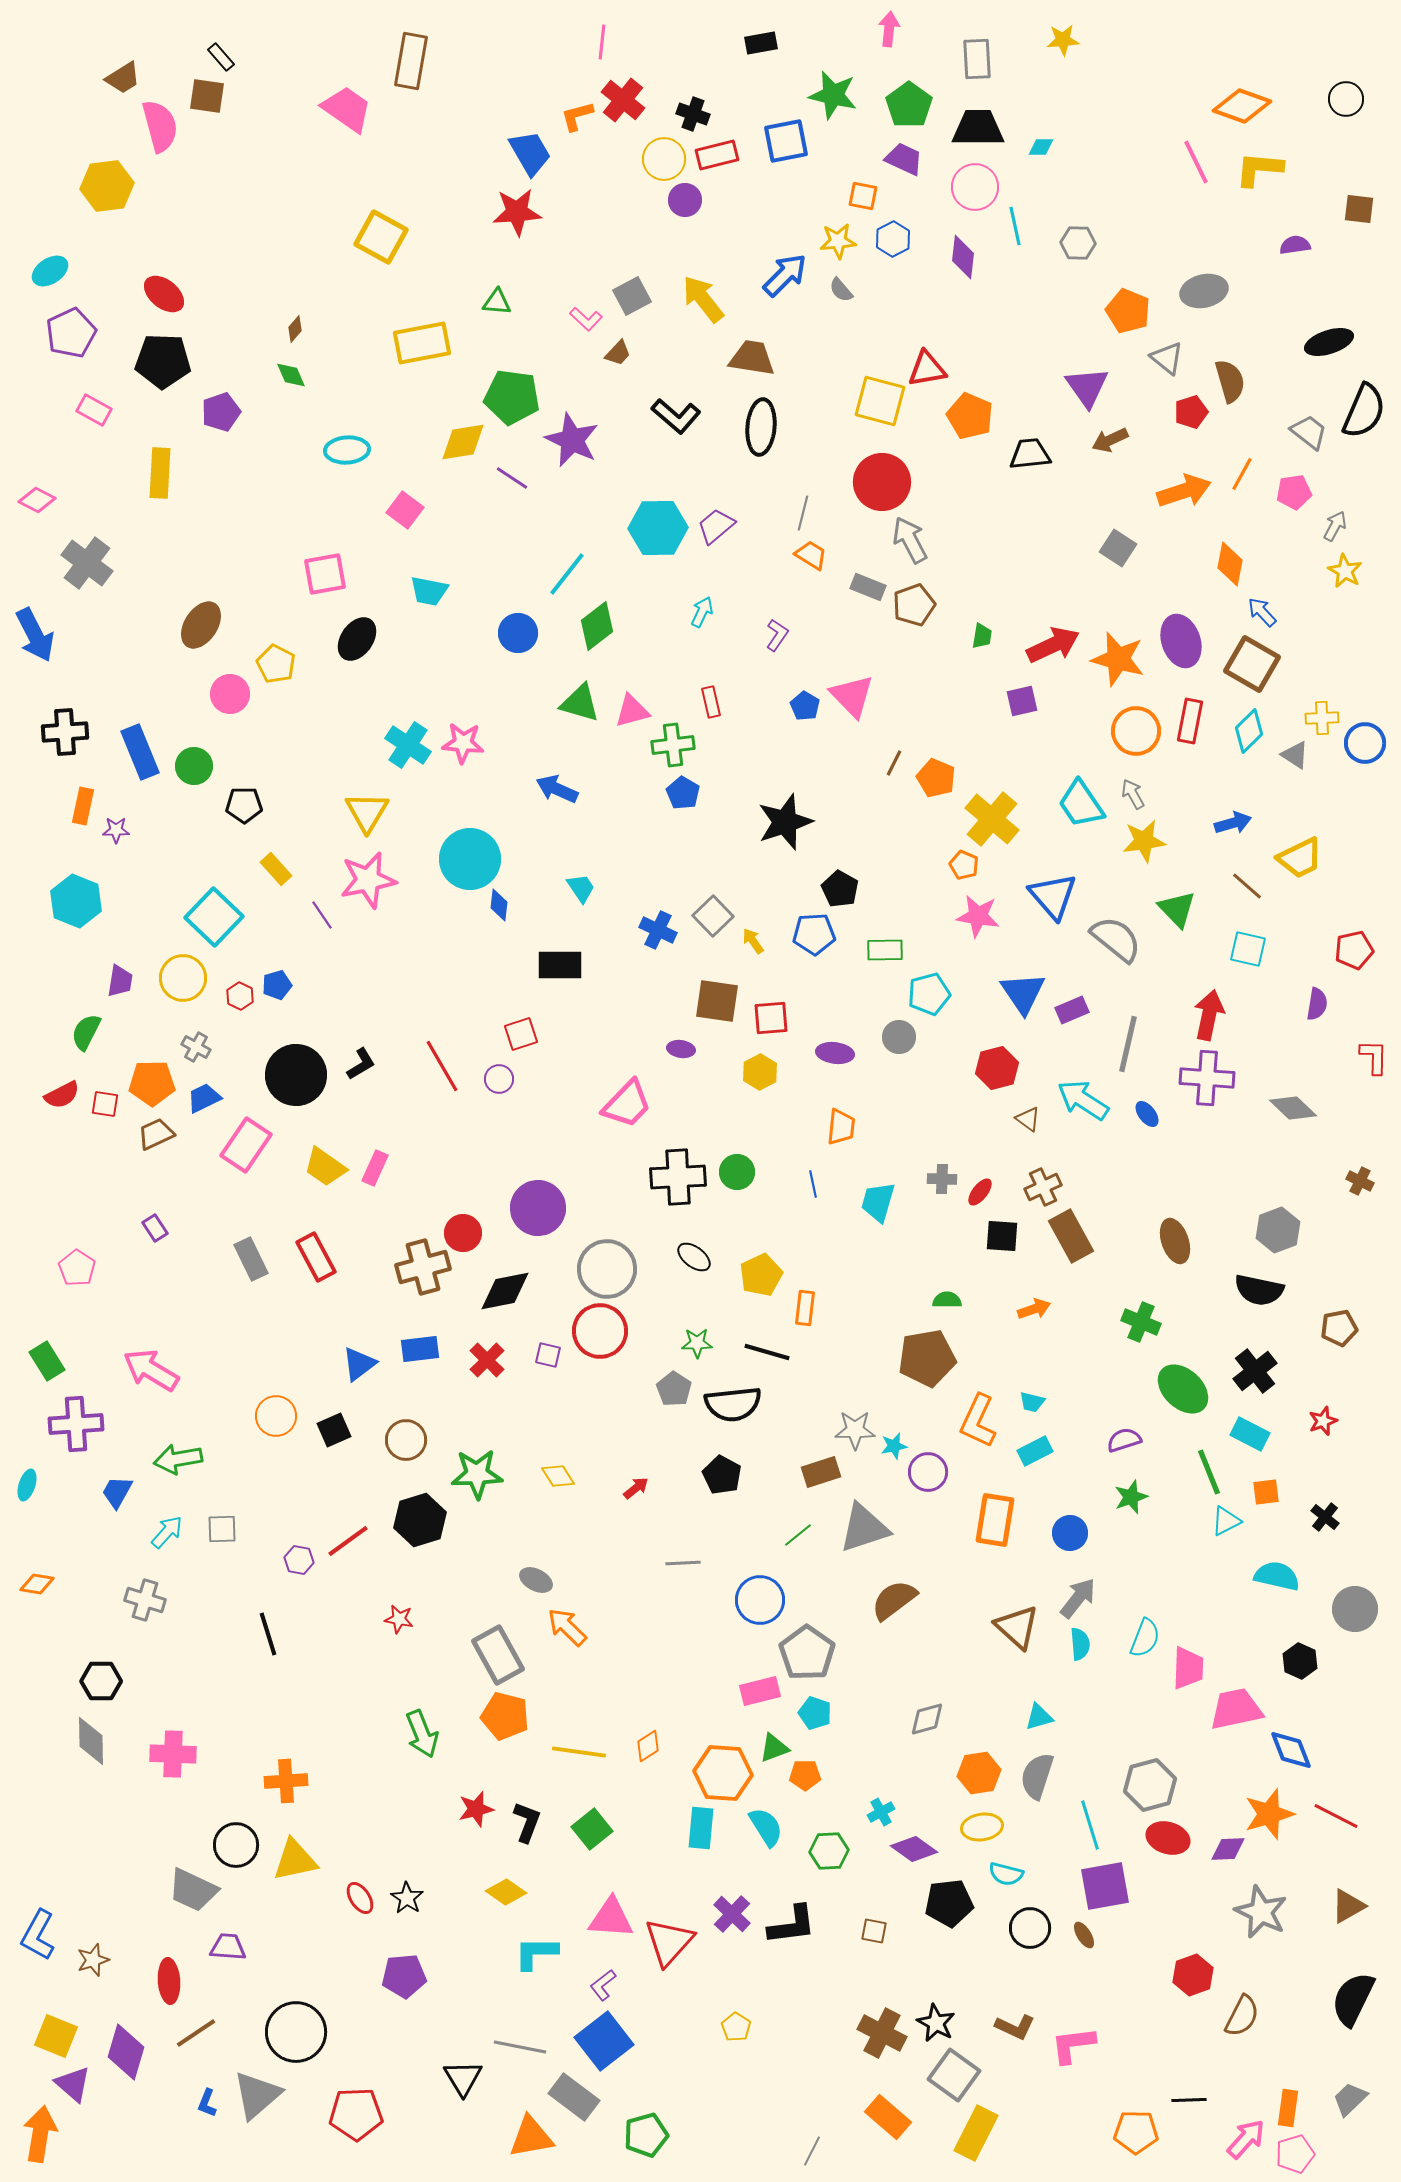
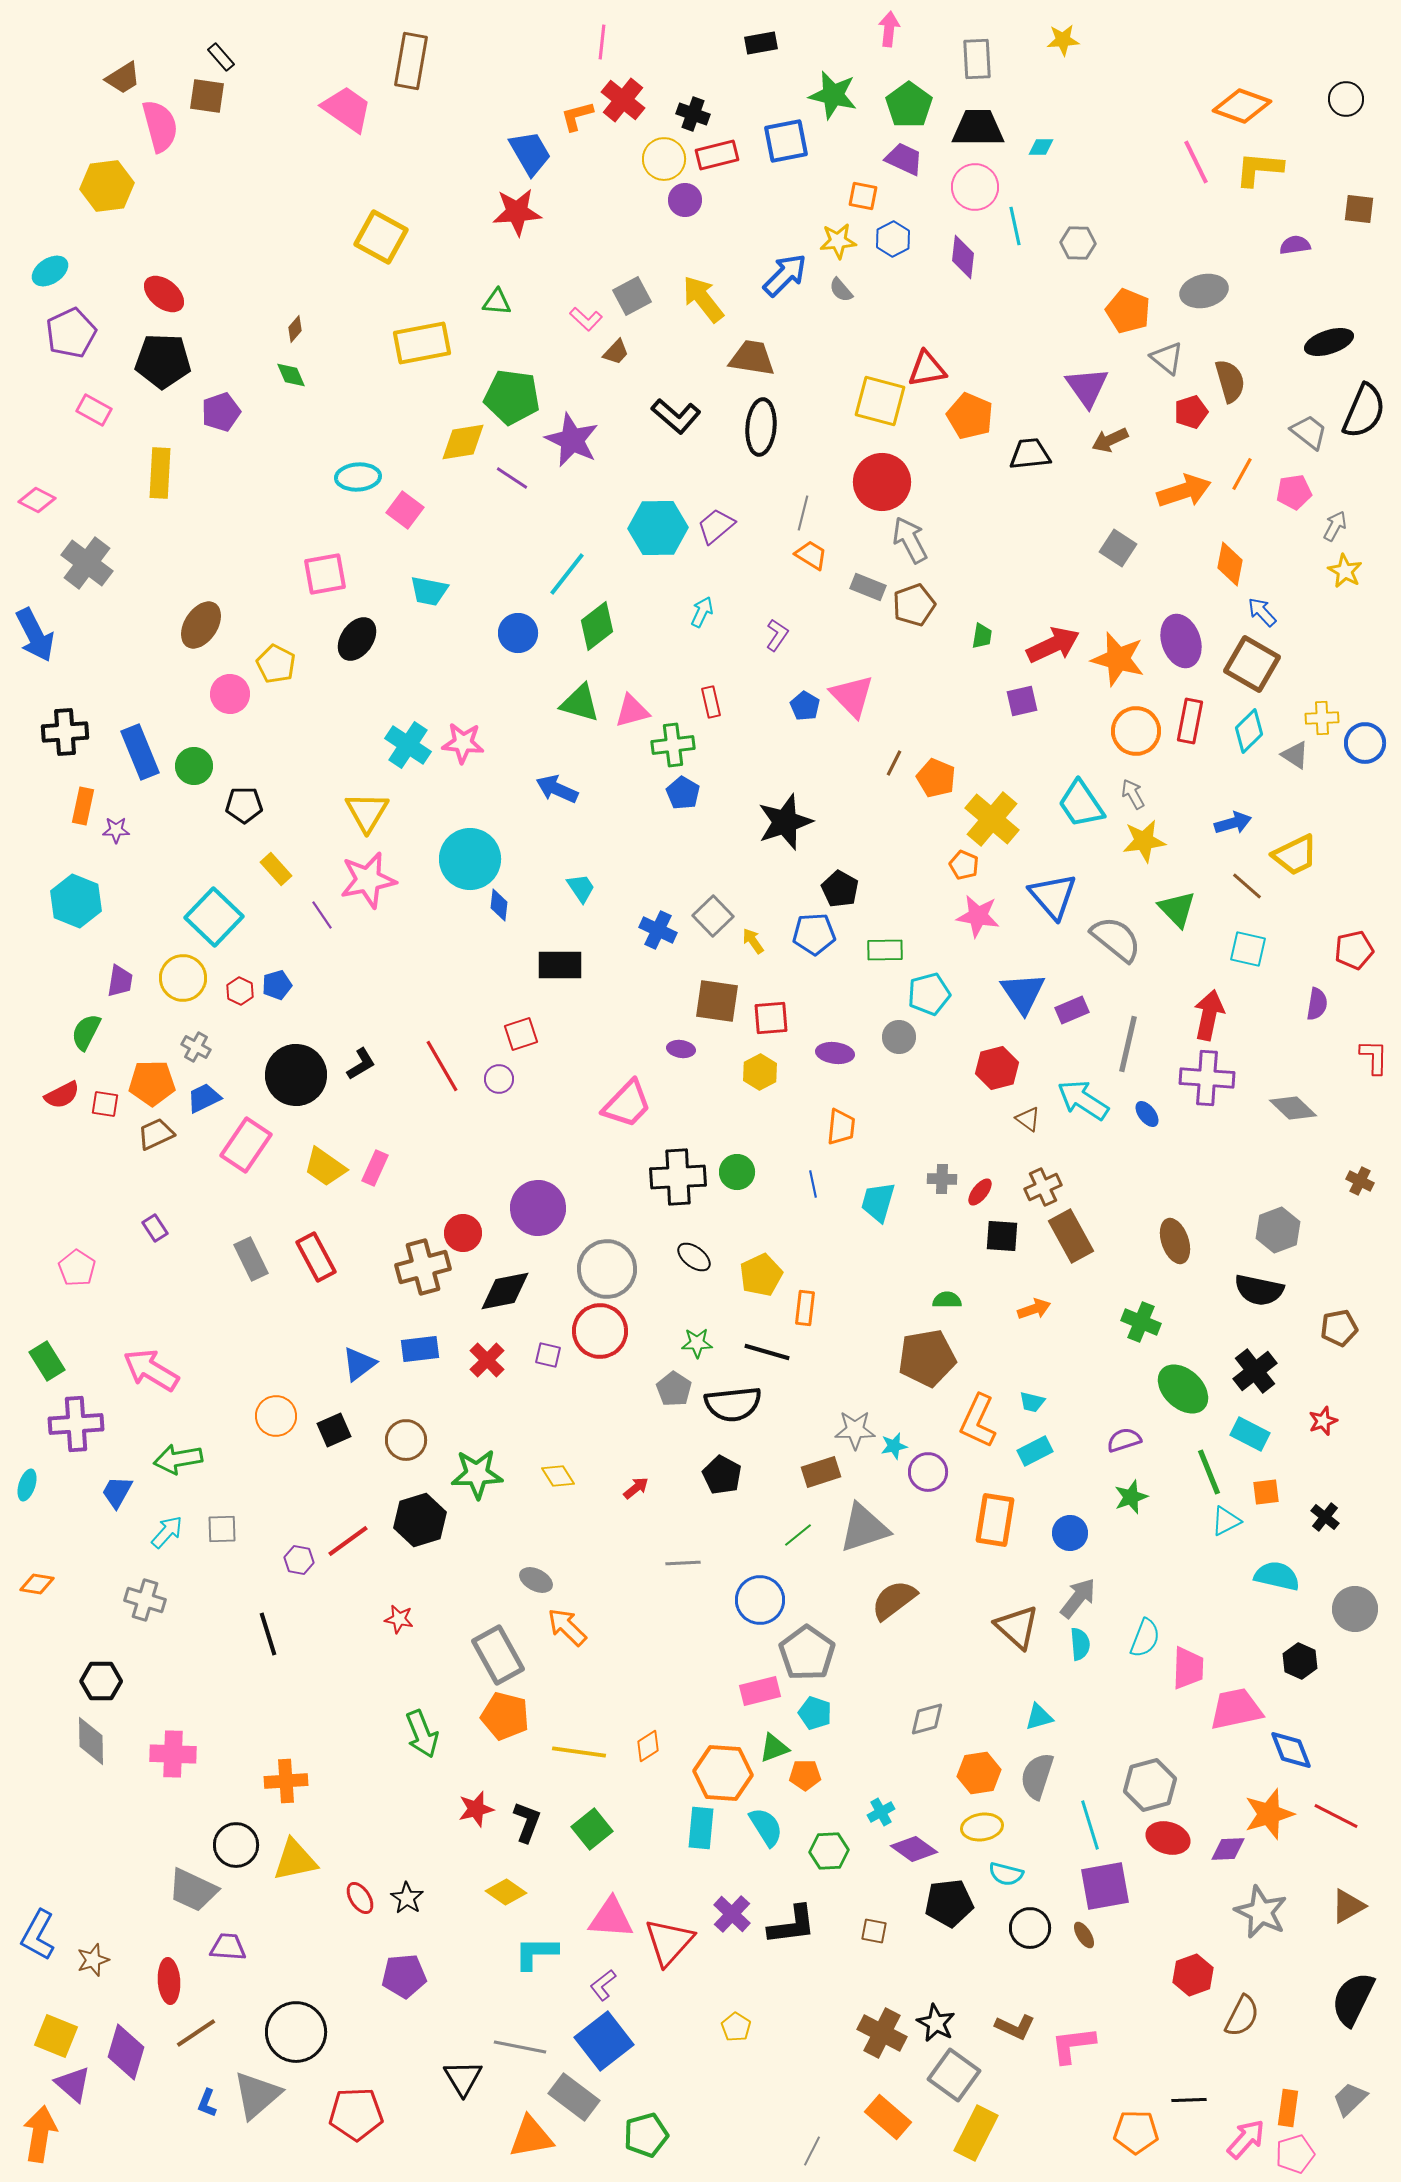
brown trapezoid at (618, 353): moved 2 px left, 1 px up
cyan ellipse at (347, 450): moved 11 px right, 27 px down
yellow trapezoid at (1300, 858): moved 5 px left, 3 px up
red hexagon at (240, 996): moved 5 px up
